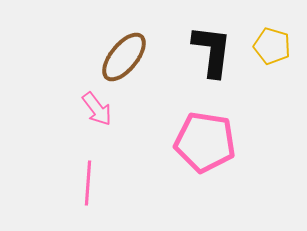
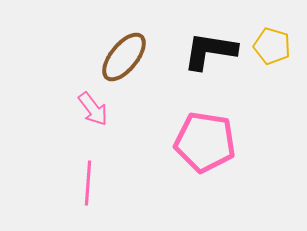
black L-shape: moved 2 px left; rotated 88 degrees counterclockwise
pink arrow: moved 4 px left
